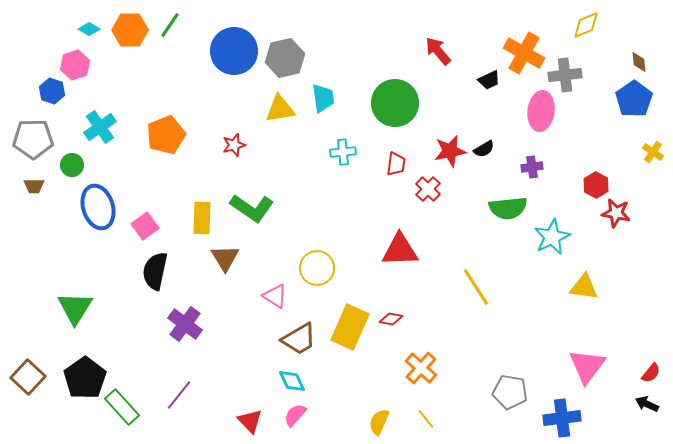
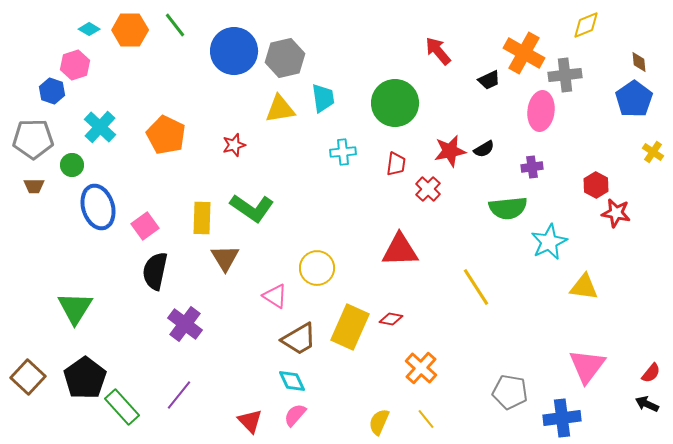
green line at (170, 25): moved 5 px right; rotated 72 degrees counterclockwise
cyan cross at (100, 127): rotated 12 degrees counterclockwise
orange pentagon at (166, 135): rotated 24 degrees counterclockwise
cyan star at (552, 237): moved 3 px left, 5 px down
